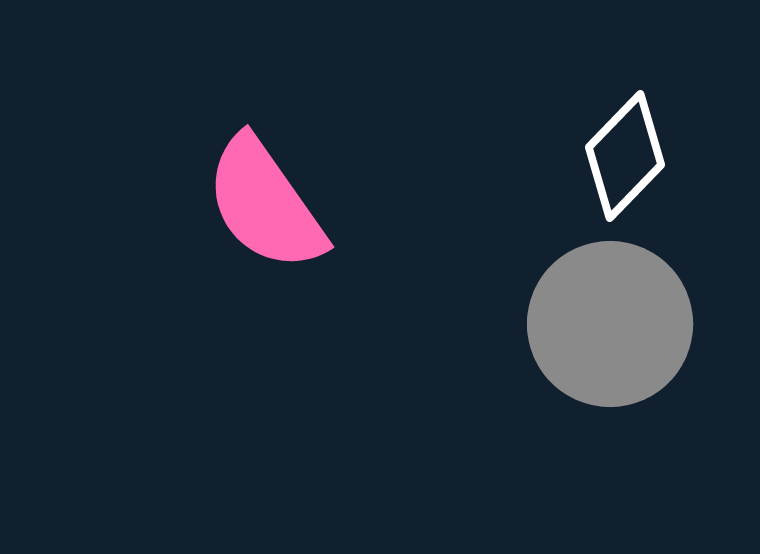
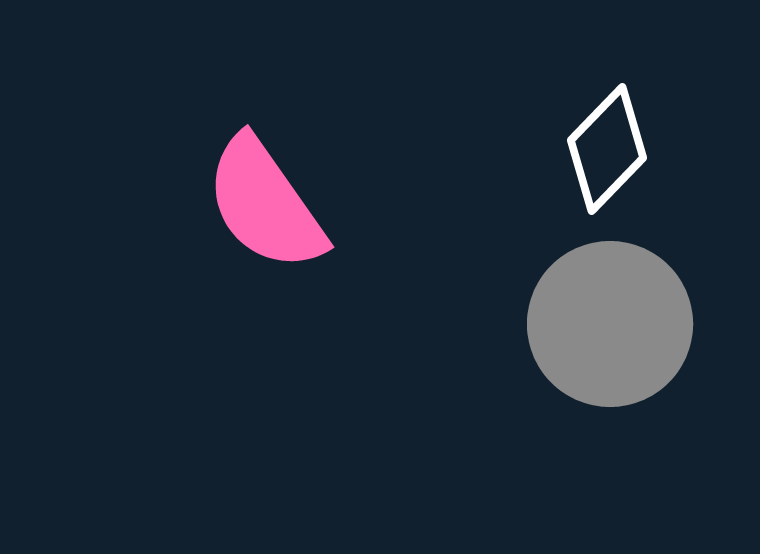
white diamond: moved 18 px left, 7 px up
